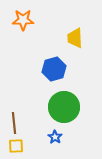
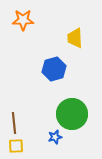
green circle: moved 8 px right, 7 px down
blue star: rotated 24 degrees clockwise
